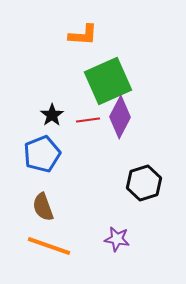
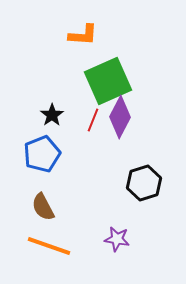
red line: moved 5 px right; rotated 60 degrees counterclockwise
brown semicircle: rotated 8 degrees counterclockwise
